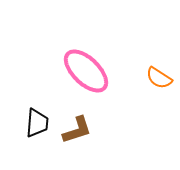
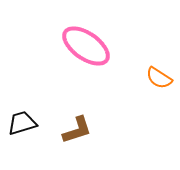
pink ellipse: moved 25 px up; rotated 9 degrees counterclockwise
black trapezoid: moved 15 px left; rotated 112 degrees counterclockwise
